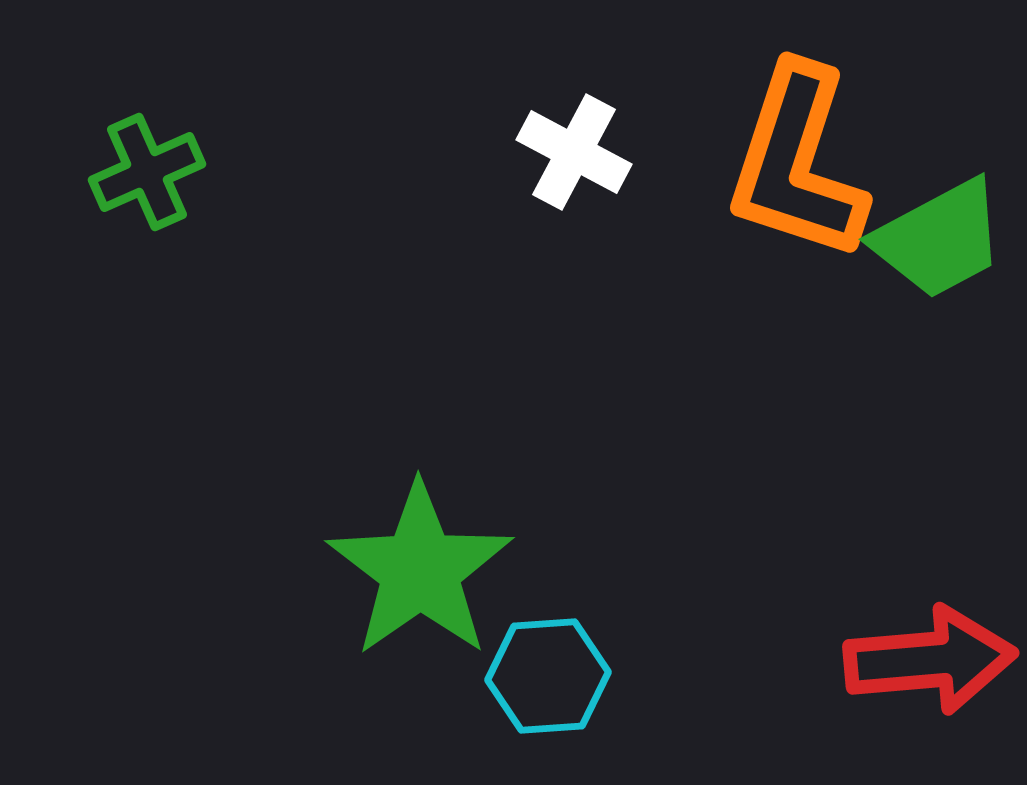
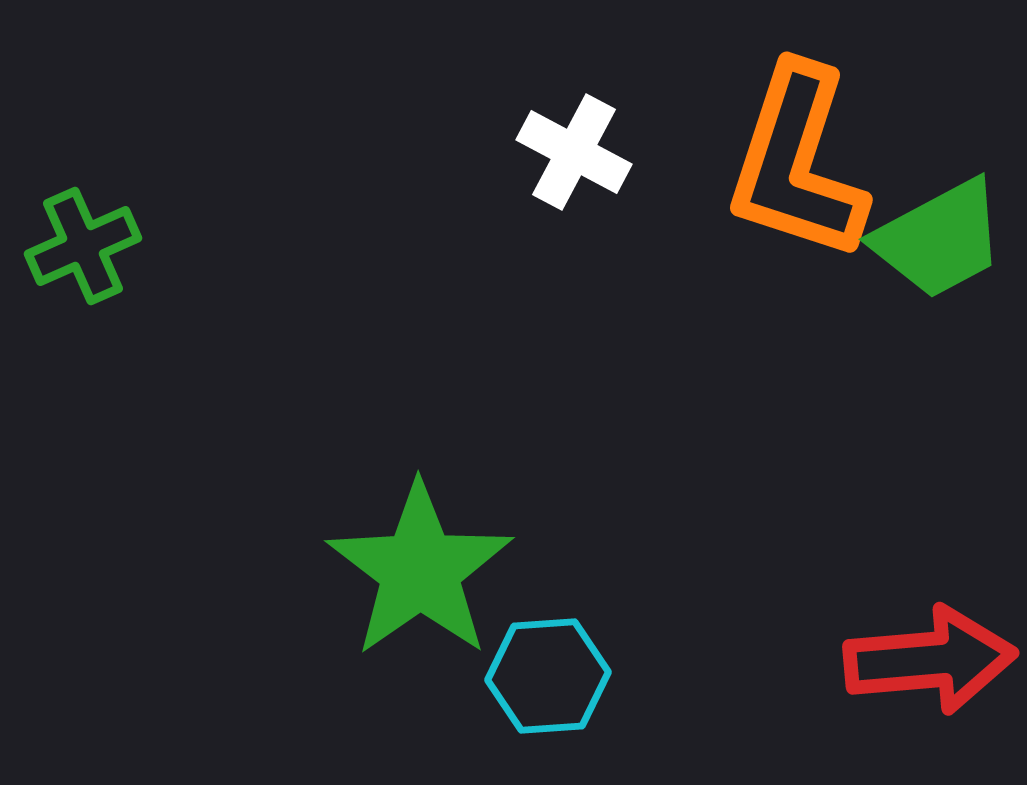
green cross: moved 64 px left, 74 px down
